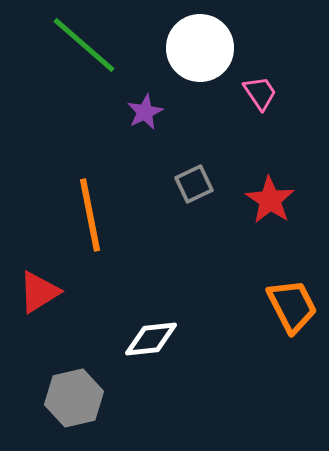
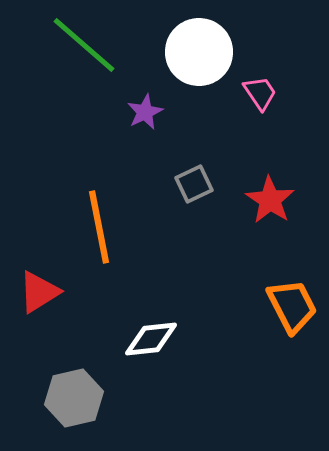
white circle: moved 1 px left, 4 px down
orange line: moved 9 px right, 12 px down
